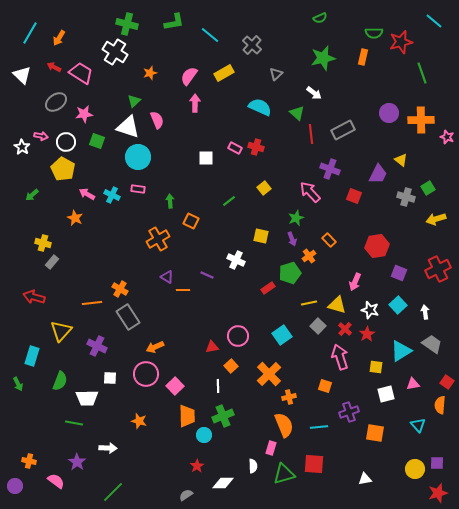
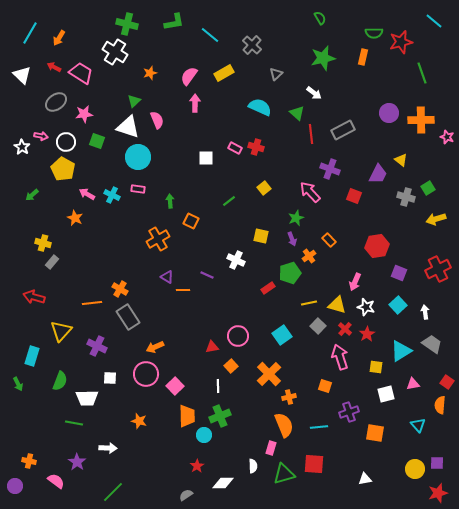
green semicircle at (320, 18): rotated 96 degrees counterclockwise
white star at (370, 310): moved 4 px left, 3 px up
green cross at (223, 416): moved 3 px left
